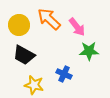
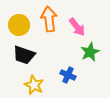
orange arrow: rotated 40 degrees clockwise
green star: moved 1 px right, 1 px down; rotated 24 degrees counterclockwise
black trapezoid: rotated 10 degrees counterclockwise
blue cross: moved 4 px right, 1 px down
yellow star: rotated 12 degrees clockwise
